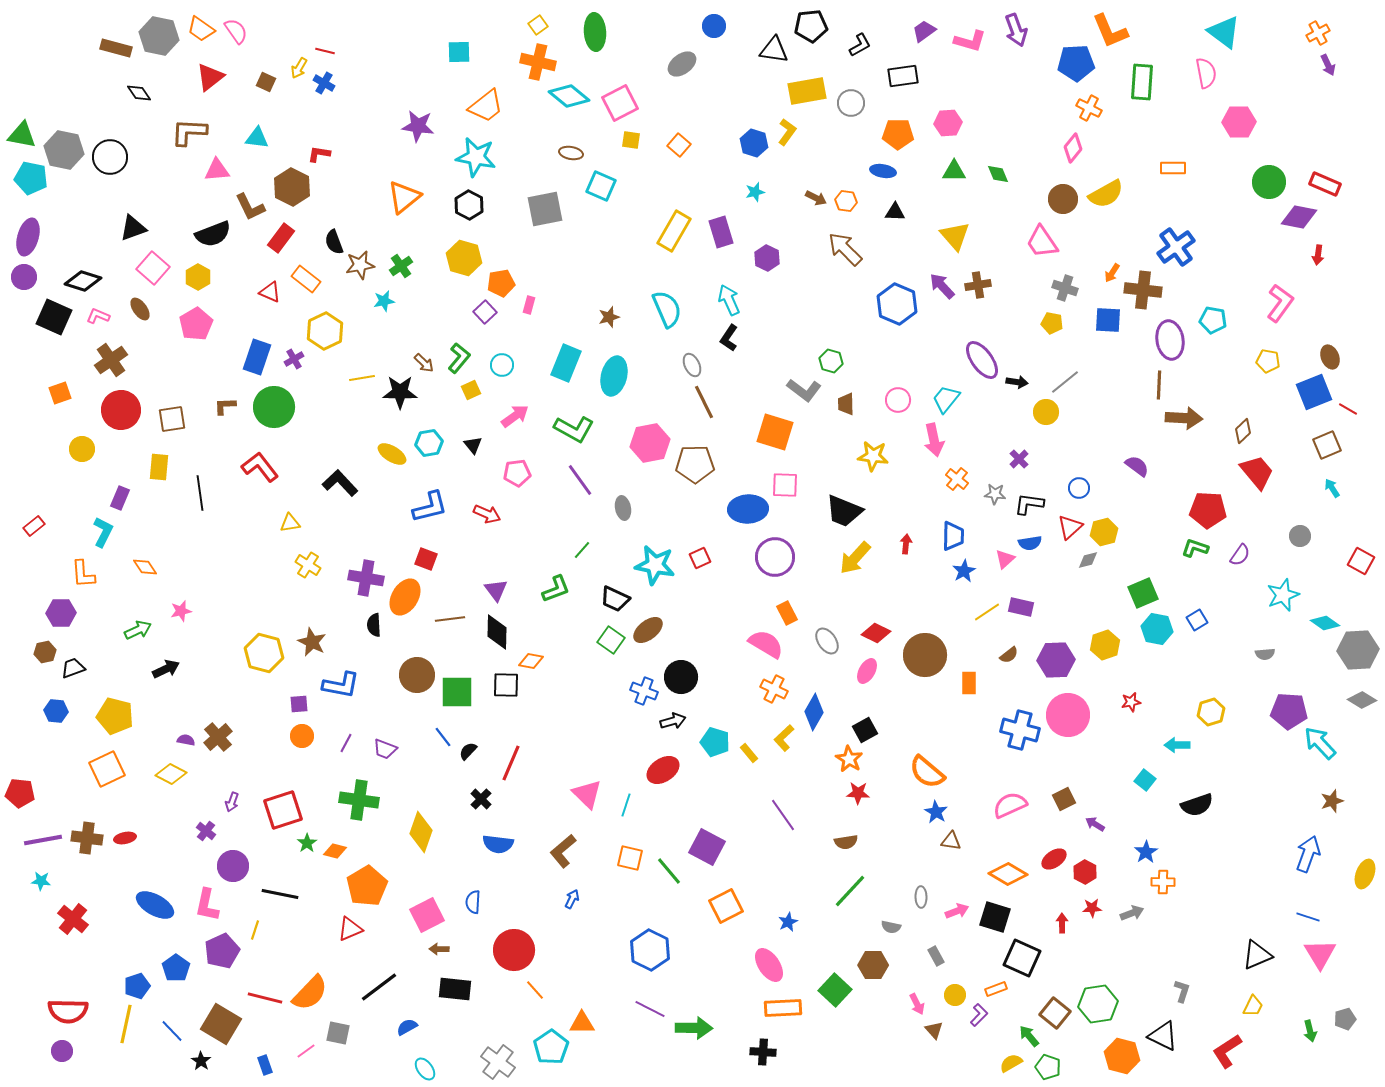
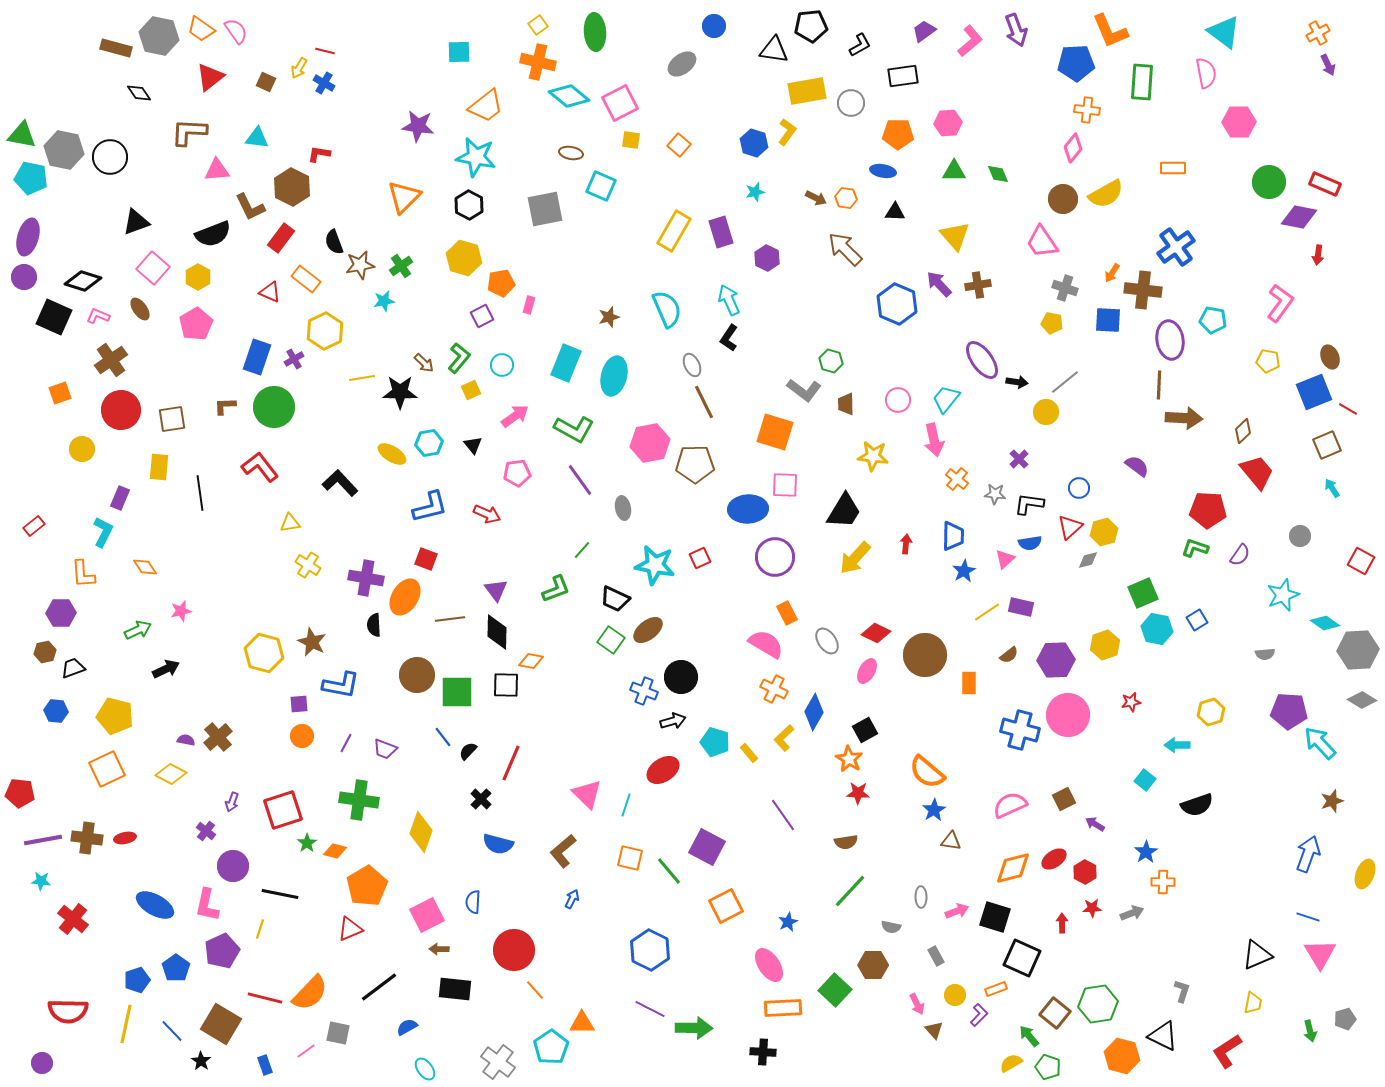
pink L-shape at (970, 41): rotated 56 degrees counterclockwise
orange cross at (1089, 108): moved 2 px left, 2 px down; rotated 20 degrees counterclockwise
orange triangle at (404, 197): rotated 6 degrees counterclockwise
orange hexagon at (846, 201): moved 3 px up
black triangle at (133, 228): moved 3 px right, 6 px up
purple arrow at (942, 286): moved 3 px left, 2 px up
purple square at (485, 312): moved 3 px left, 4 px down; rotated 15 degrees clockwise
black trapezoid at (844, 511): rotated 81 degrees counterclockwise
blue star at (936, 812): moved 2 px left, 2 px up; rotated 10 degrees clockwise
blue semicircle at (498, 844): rotated 8 degrees clockwise
orange diamond at (1008, 874): moved 5 px right, 6 px up; rotated 45 degrees counterclockwise
yellow line at (255, 930): moved 5 px right, 1 px up
blue pentagon at (137, 986): moved 6 px up
yellow trapezoid at (1253, 1006): moved 3 px up; rotated 15 degrees counterclockwise
purple circle at (62, 1051): moved 20 px left, 12 px down
